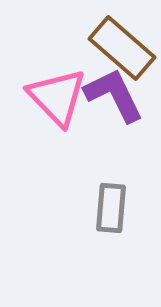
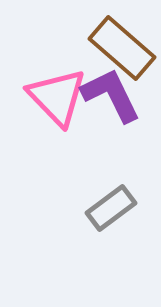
purple L-shape: moved 3 px left
gray rectangle: rotated 48 degrees clockwise
